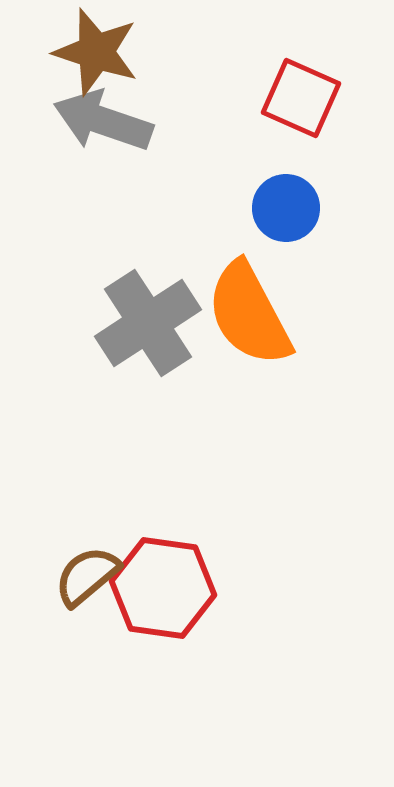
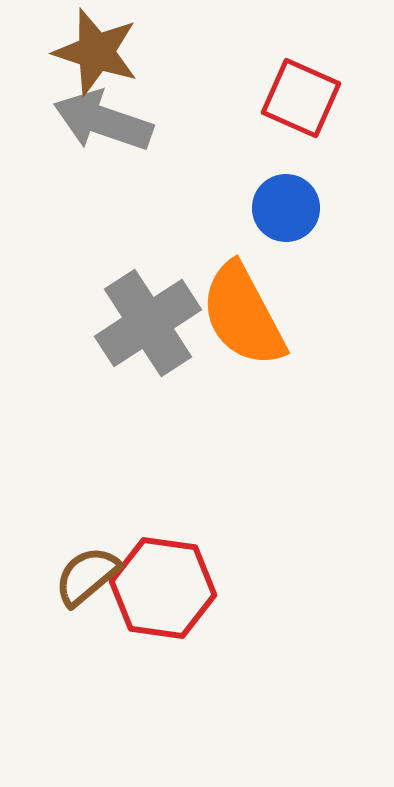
orange semicircle: moved 6 px left, 1 px down
